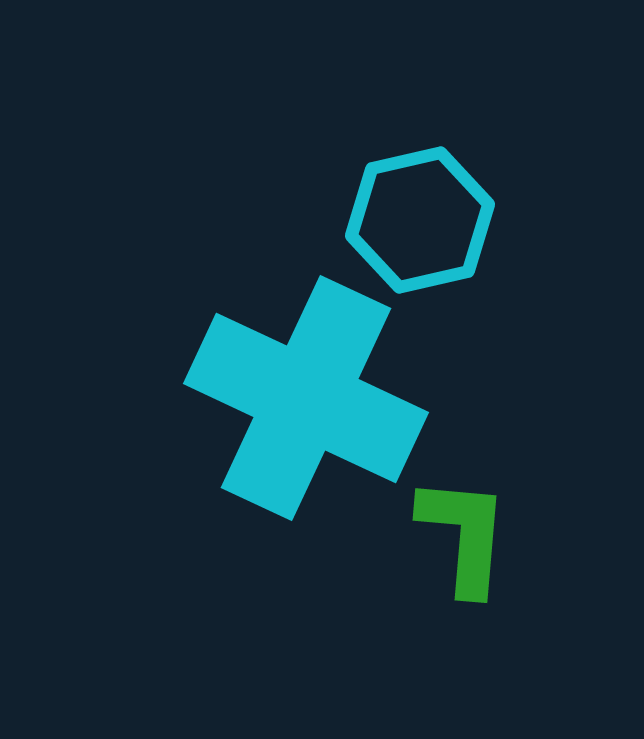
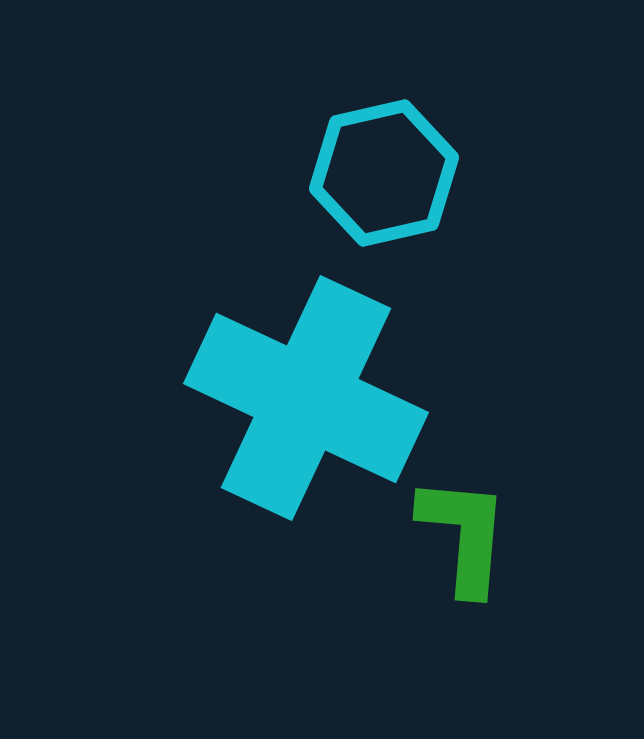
cyan hexagon: moved 36 px left, 47 px up
